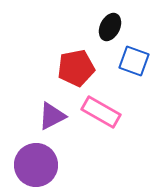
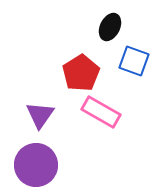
red pentagon: moved 5 px right, 5 px down; rotated 21 degrees counterclockwise
purple triangle: moved 12 px left, 1 px up; rotated 28 degrees counterclockwise
